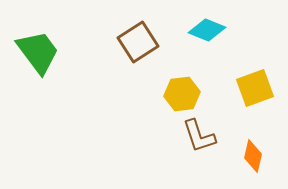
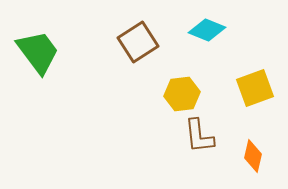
brown L-shape: rotated 12 degrees clockwise
